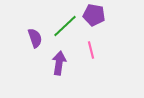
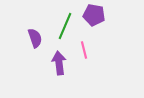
green line: rotated 24 degrees counterclockwise
pink line: moved 7 px left
purple arrow: rotated 15 degrees counterclockwise
